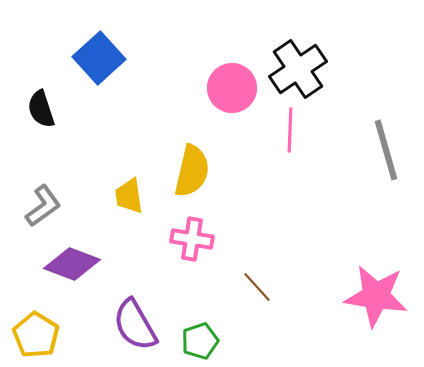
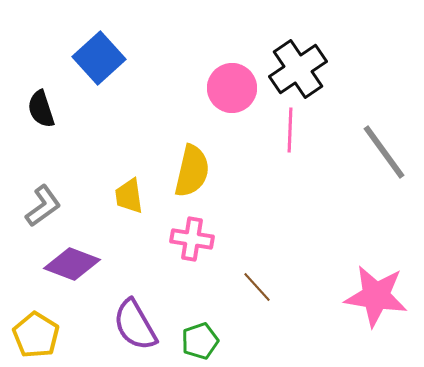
gray line: moved 2 px left, 2 px down; rotated 20 degrees counterclockwise
